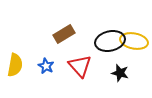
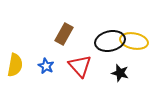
brown rectangle: rotated 30 degrees counterclockwise
